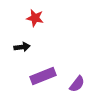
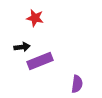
purple rectangle: moved 3 px left, 15 px up
purple semicircle: rotated 30 degrees counterclockwise
